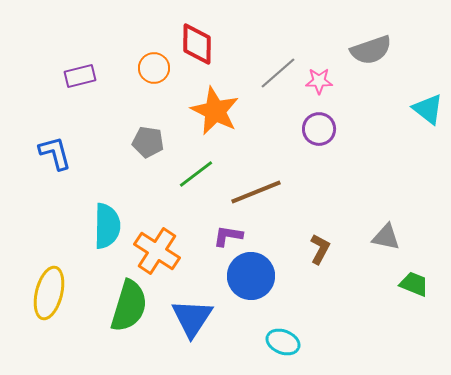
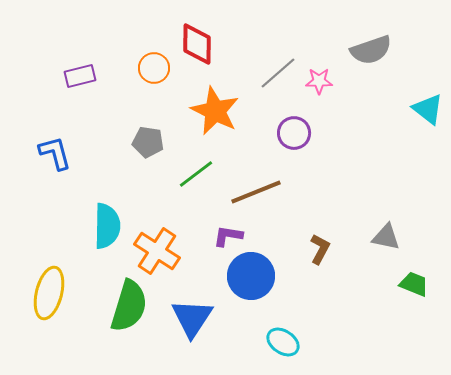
purple circle: moved 25 px left, 4 px down
cyan ellipse: rotated 12 degrees clockwise
